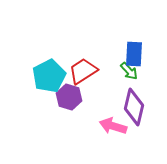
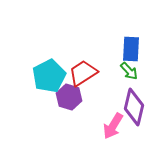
blue rectangle: moved 3 px left, 5 px up
red trapezoid: moved 2 px down
pink arrow: rotated 76 degrees counterclockwise
